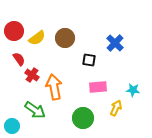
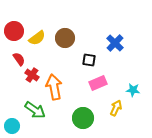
pink rectangle: moved 4 px up; rotated 18 degrees counterclockwise
